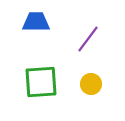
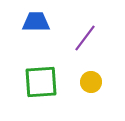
purple line: moved 3 px left, 1 px up
yellow circle: moved 2 px up
